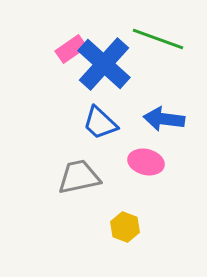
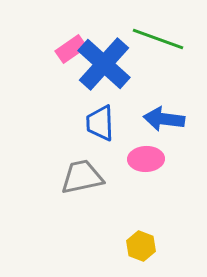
blue trapezoid: rotated 45 degrees clockwise
pink ellipse: moved 3 px up; rotated 16 degrees counterclockwise
gray trapezoid: moved 3 px right
yellow hexagon: moved 16 px right, 19 px down
